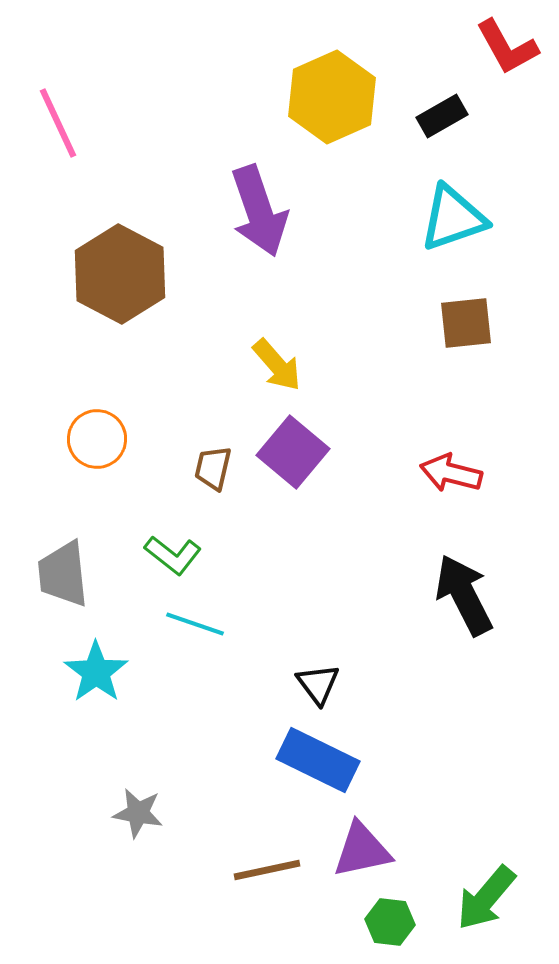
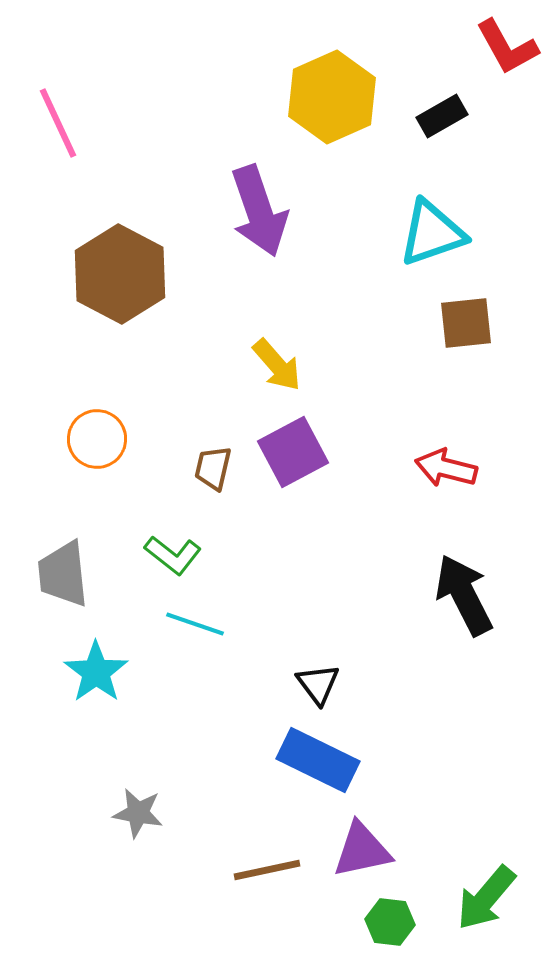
cyan triangle: moved 21 px left, 15 px down
purple square: rotated 22 degrees clockwise
red arrow: moved 5 px left, 5 px up
